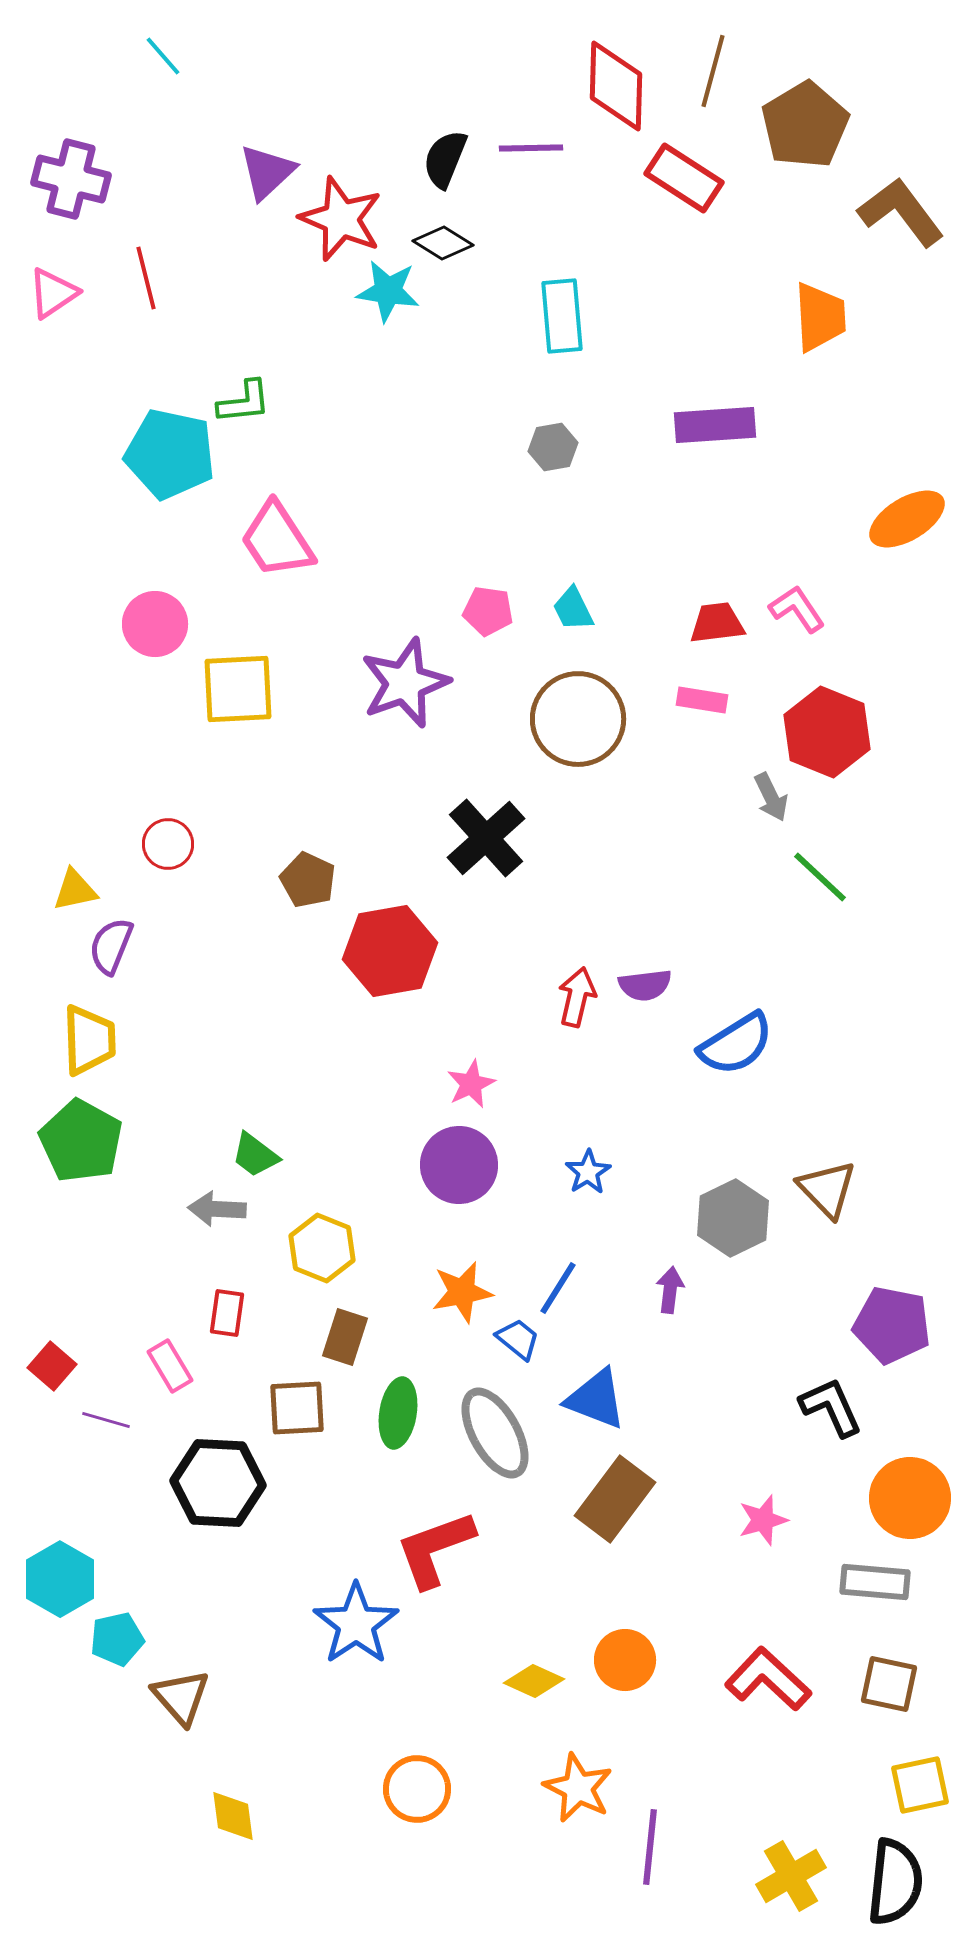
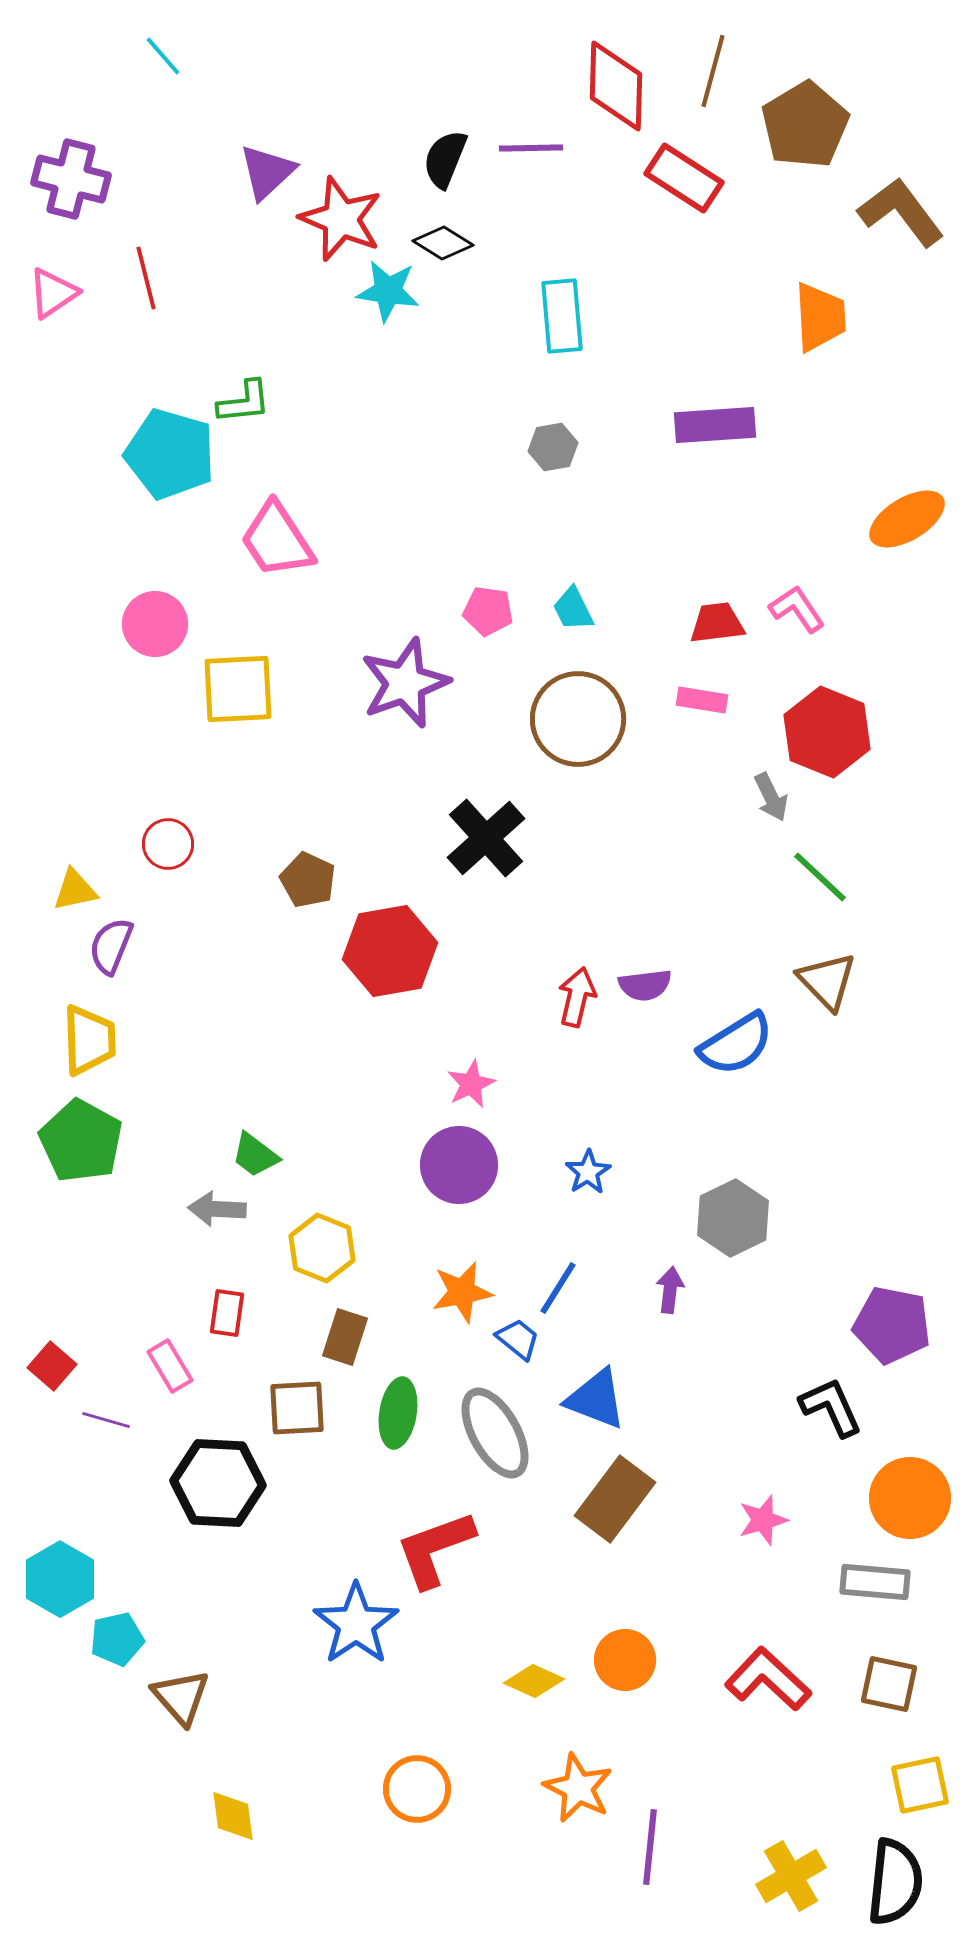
cyan pentagon at (170, 454): rotated 4 degrees clockwise
brown triangle at (827, 1189): moved 208 px up
